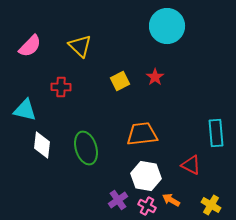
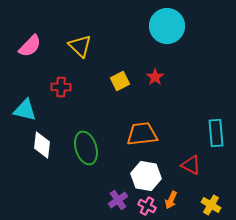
orange arrow: rotated 96 degrees counterclockwise
